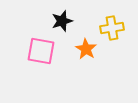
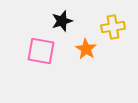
yellow cross: moved 1 px right, 1 px up
